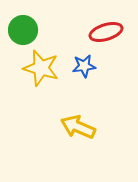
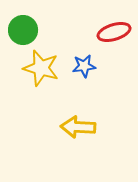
red ellipse: moved 8 px right
yellow arrow: rotated 20 degrees counterclockwise
